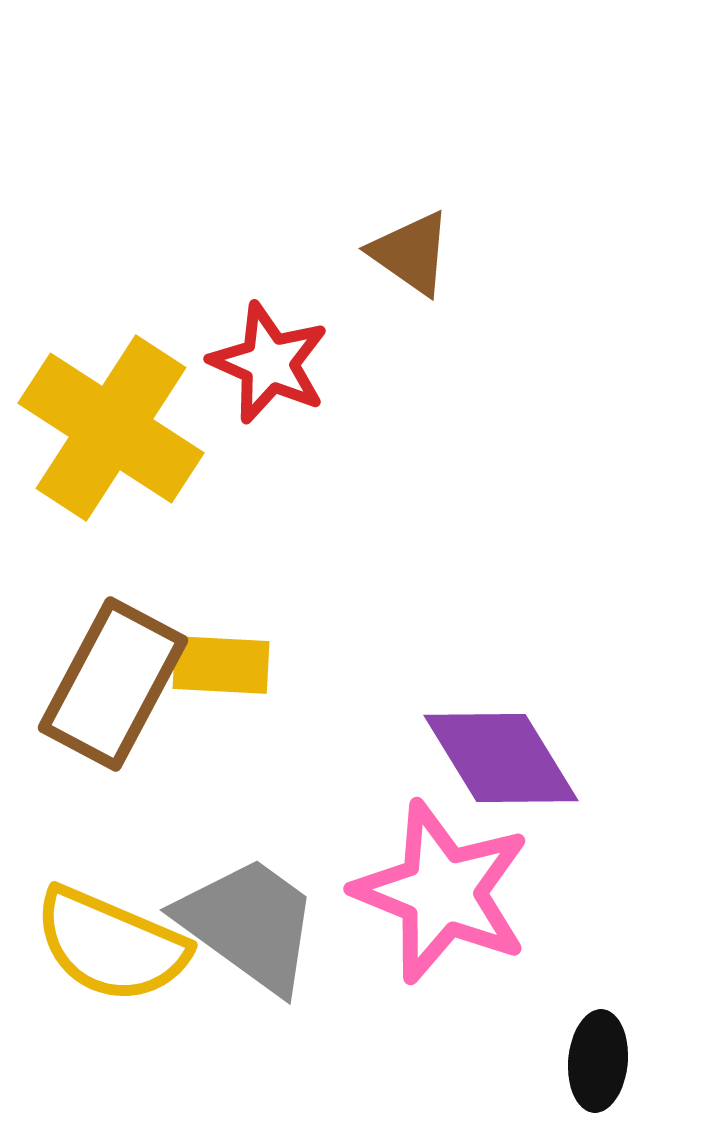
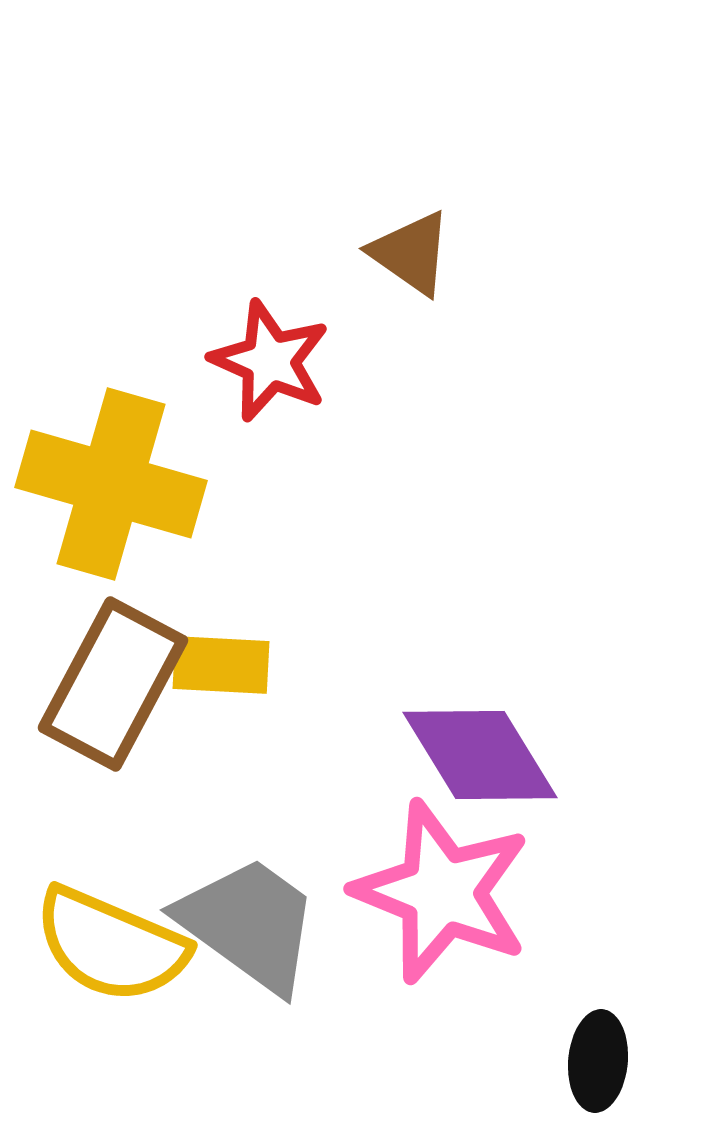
red star: moved 1 px right, 2 px up
yellow cross: moved 56 px down; rotated 17 degrees counterclockwise
purple diamond: moved 21 px left, 3 px up
